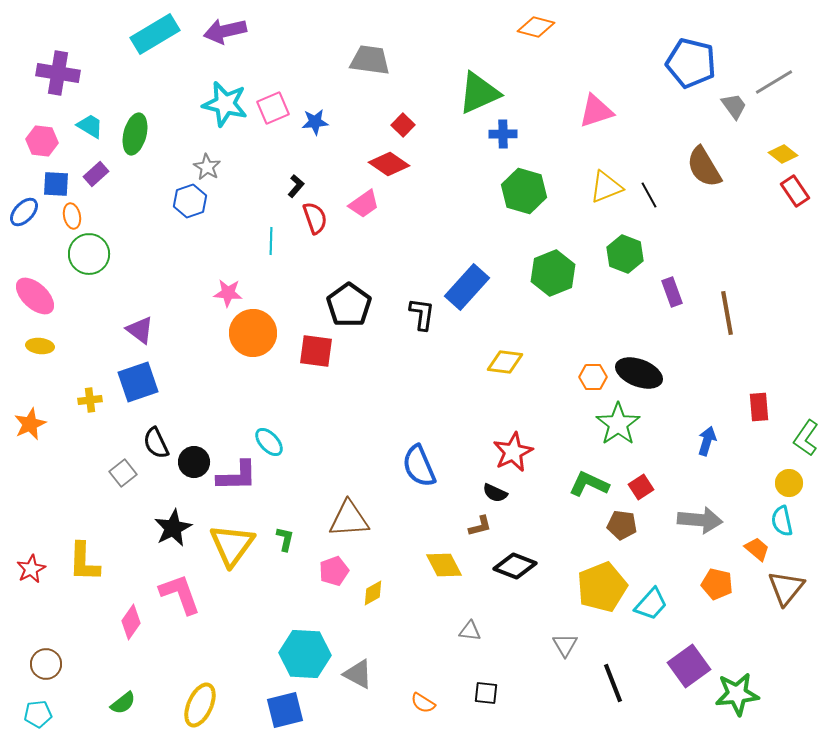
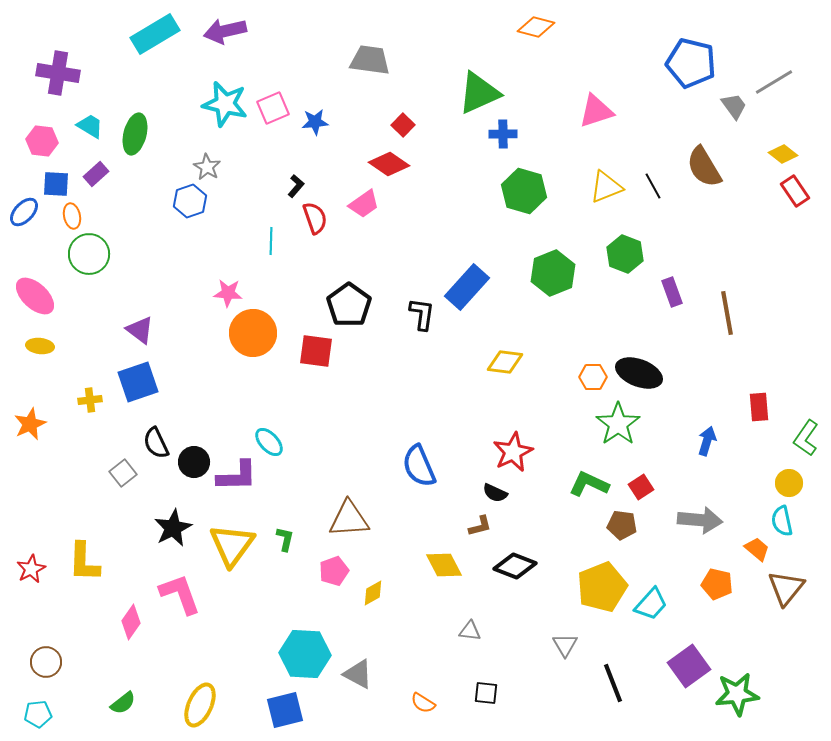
black line at (649, 195): moved 4 px right, 9 px up
brown circle at (46, 664): moved 2 px up
